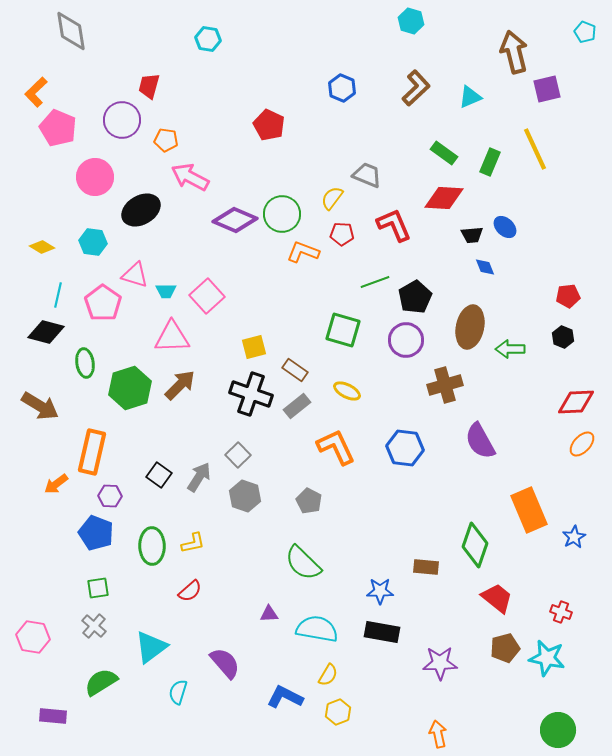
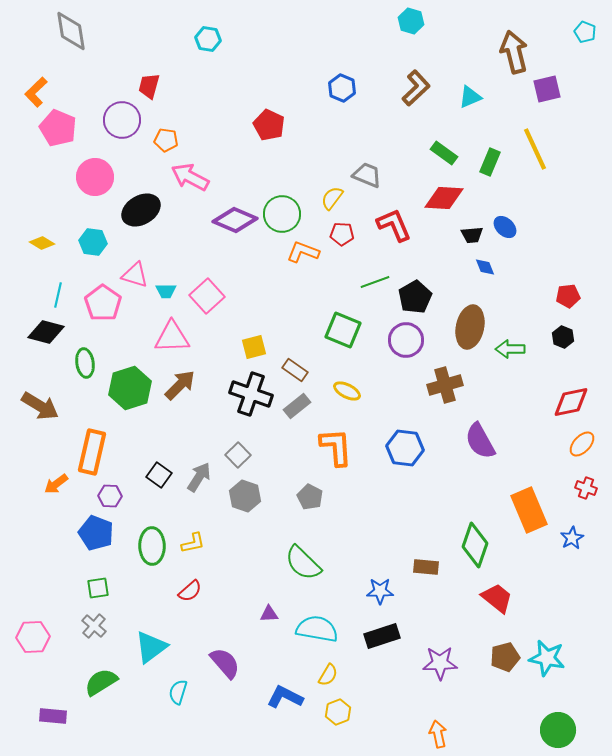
yellow diamond at (42, 247): moved 4 px up
green square at (343, 330): rotated 6 degrees clockwise
red diamond at (576, 402): moved 5 px left; rotated 9 degrees counterclockwise
orange L-shape at (336, 447): rotated 21 degrees clockwise
gray pentagon at (309, 501): moved 1 px right, 4 px up
blue star at (574, 537): moved 2 px left, 1 px down
red cross at (561, 612): moved 25 px right, 124 px up
black rectangle at (382, 632): moved 4 px down; rotated 28 degrees counterclockwise
pink hexagon at (33, 637): rotated 12 degrees counterclockwise
brown pentagon at (505, 648): moved 9 px down
